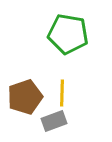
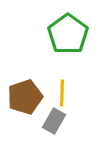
green pentagon: rotated 27 degrees clockwise
gray rectangle: rotated 40 degrees counterclockwise
